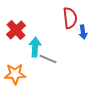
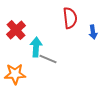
blue arrow: moved 10 px right
cyan arrow: moved 1 px right
